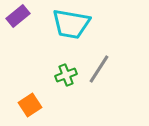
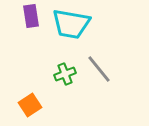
purple rectangle: moved 13 px right; rotated 60 degrees counterclockwise
gray line: rotated 72 degrees counterclockwise
green cross: moved 1 px left, 1 px up
